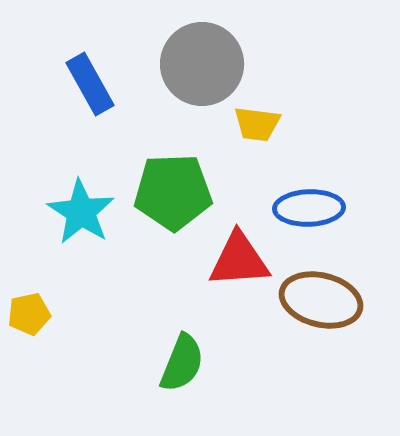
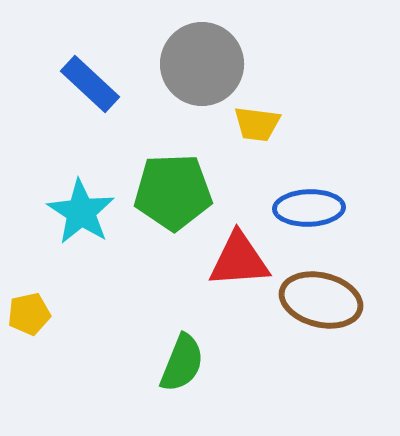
blue rectangle: rotated 18 degrees counterclockwise
